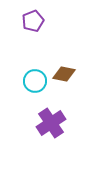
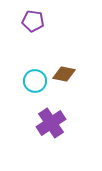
purple pentagon: rotated 30 degrees clockwise
